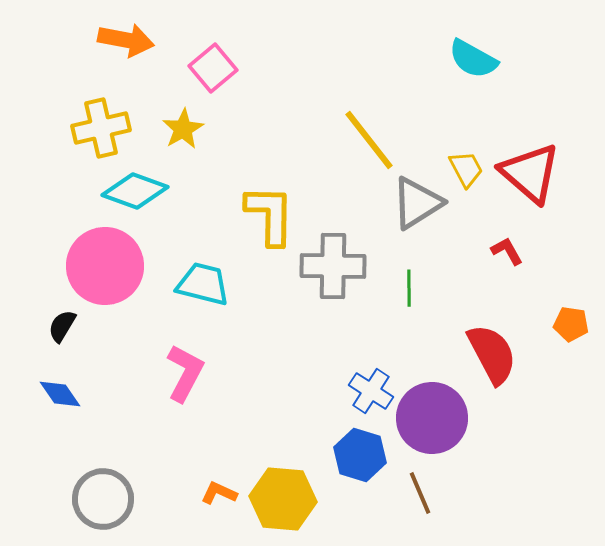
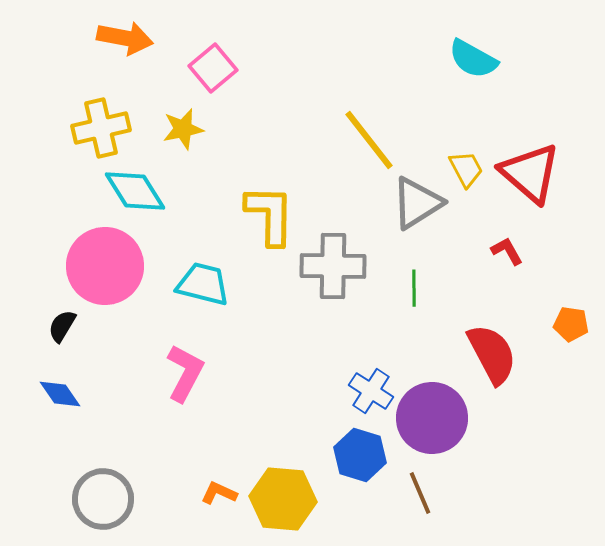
orange arrow: moved 1 px left, 2 px up
yellow star: rotated 18 degrees clockwise
cyan diamond: rotated 38 degrees clockwise
green line: moved 5 px right
